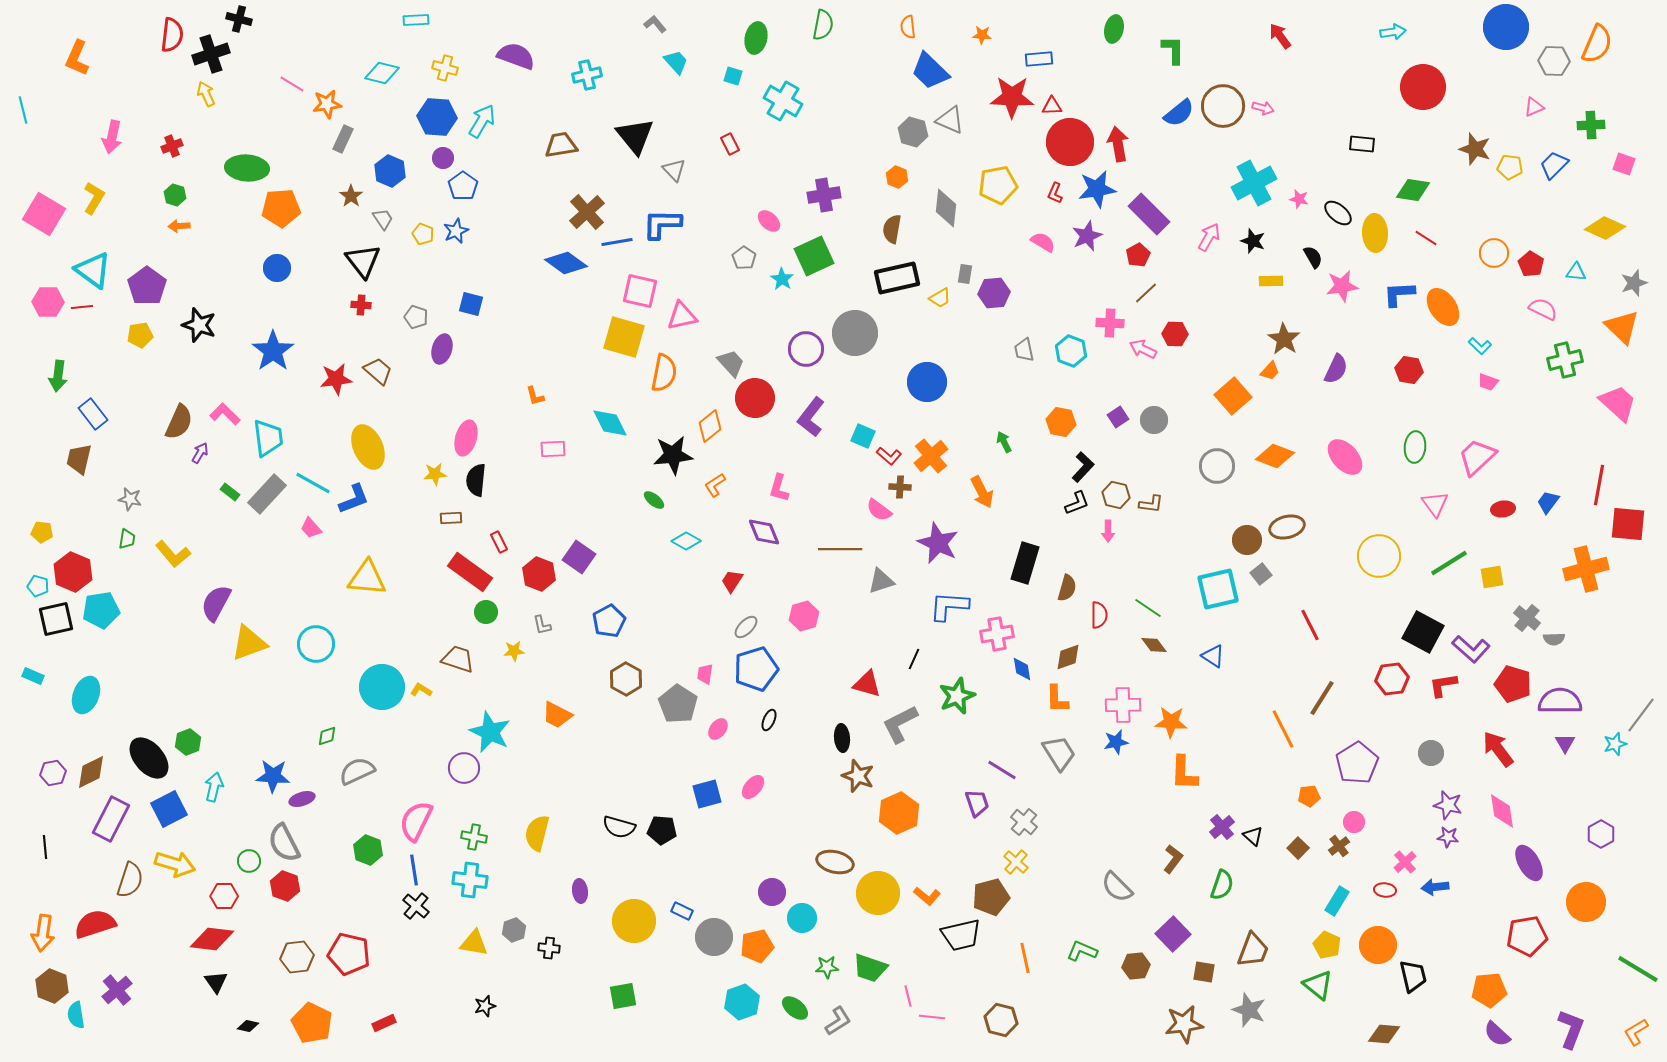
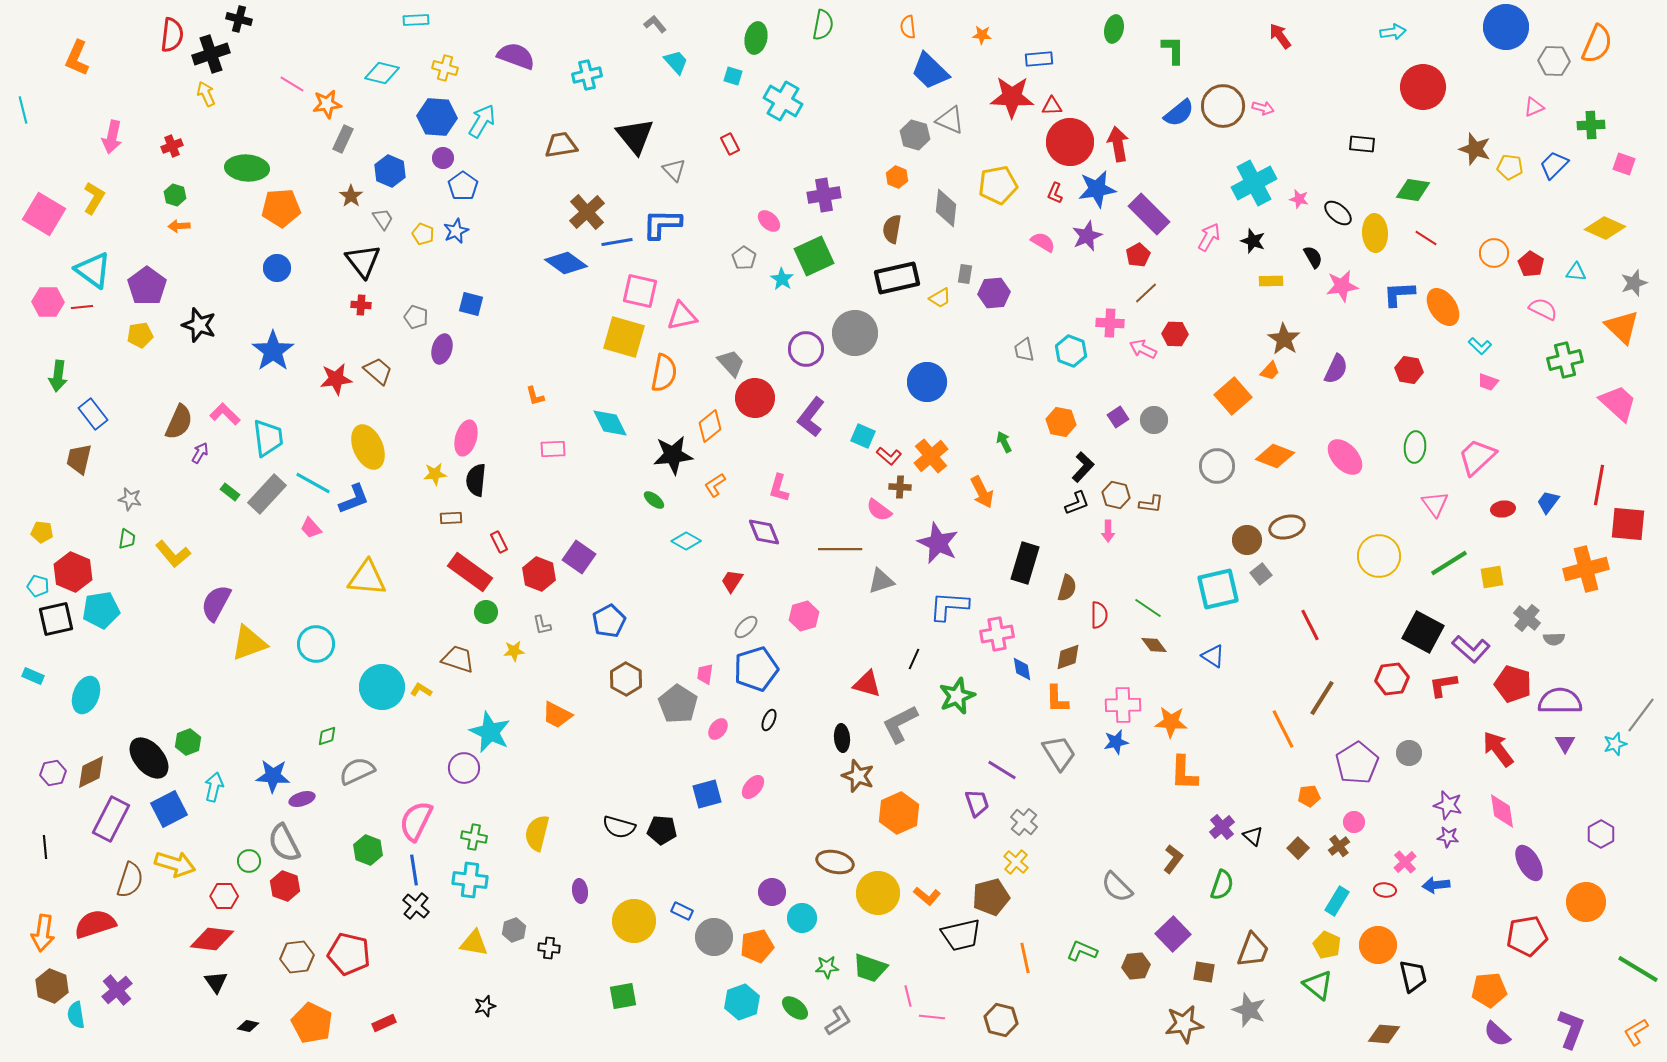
gray hexagon at (913, 132): moved 2 px right, 3 px down
gray circle at (1431, 753): moved 22 px left
blue arrow at (1435, 887): moved 1 px right, 2 px up
